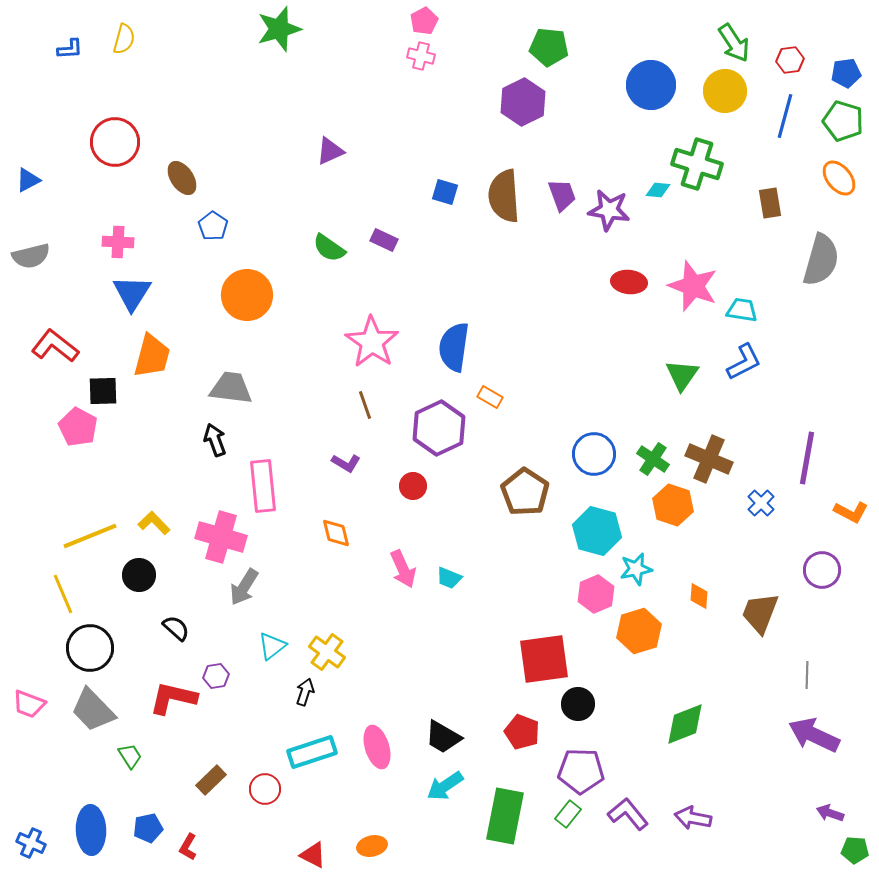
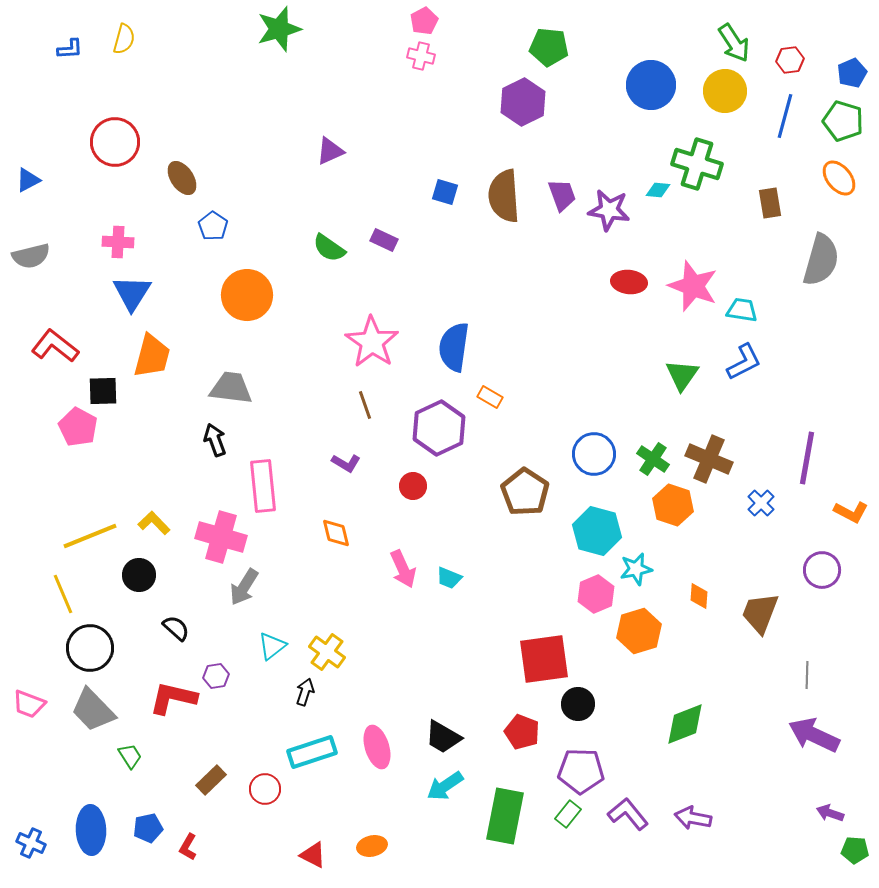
blue pentagon at (846, 73): moved 6 px right; rotated 16 degrees counterclockwise
